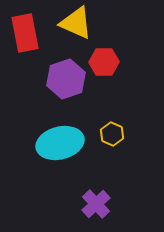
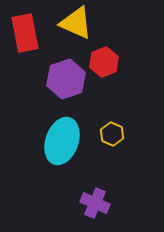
red hexagon: rotated 20 degrees counterclockwise
cyan ellipse: moved 2 px right, 2 px up; rotated 57 degrees counterclockwise
purple cross: moved 1 px left, 1 px up; rotated 24 degrees counterclockwise
